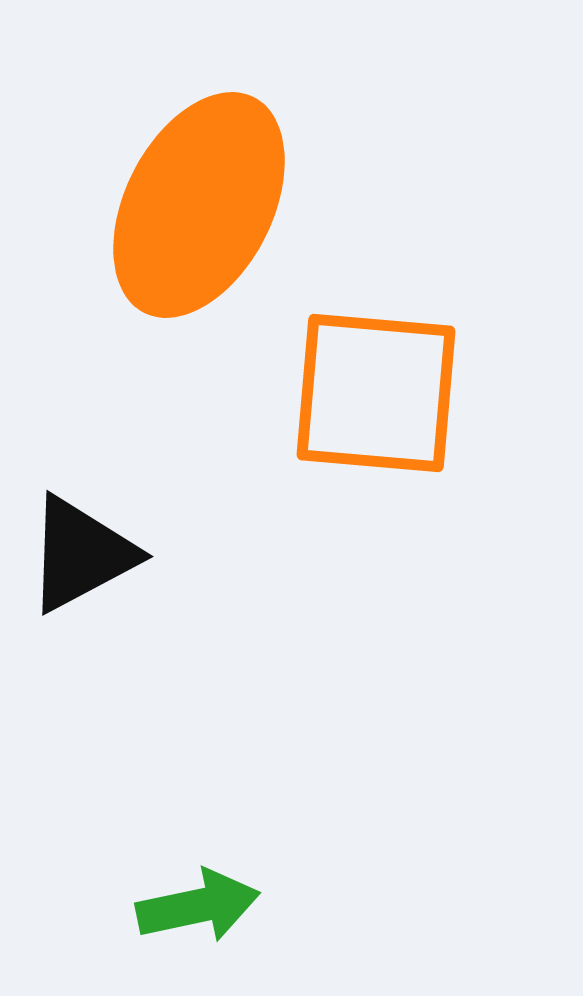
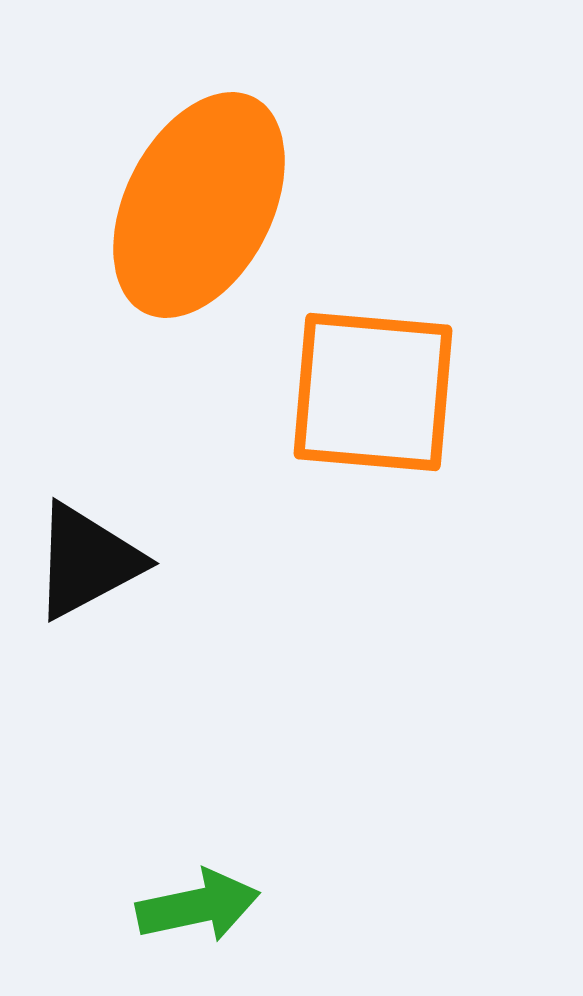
orange square: moved 3 px left, 1 px up
black triangle: moved 6 px right, 7 px down
